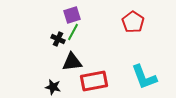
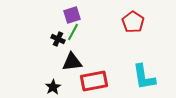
cyan L-shape: rotated 12 degrees clockwise
black star: rotated 28 degrees clockwise
